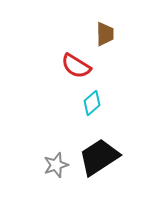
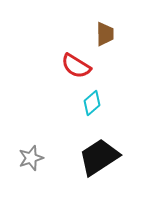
gray star: moved 25 px left, 7 px up
